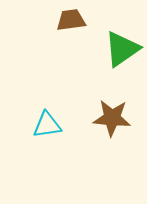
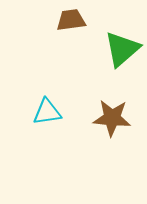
green triangle: rotated 6 degrees counterclockwise
cyan triangle: moved 13 px up
